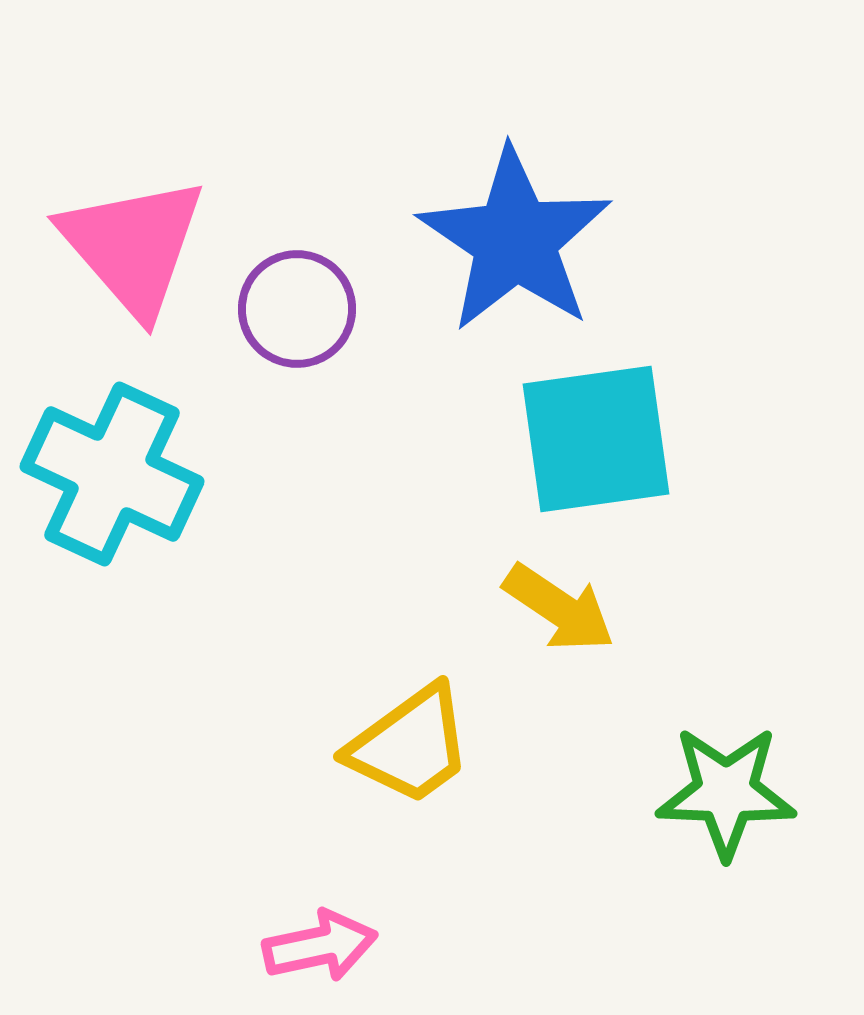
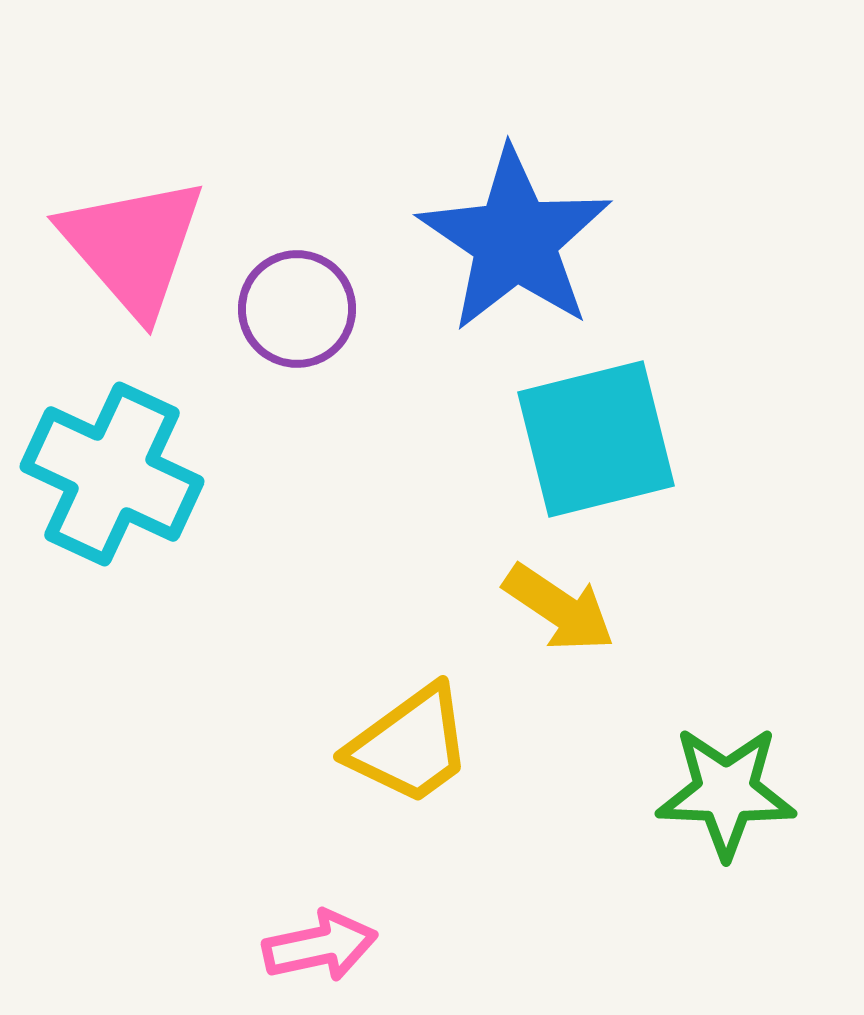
cyan square: rotated 6 degrees counterclockwise
